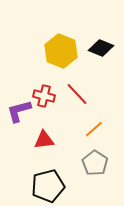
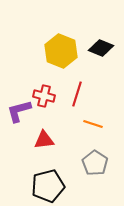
red line: rotated 60 degrees clockwise
orange line: moved 1 px left, 5 px up; rotated 60 degrees clockwise
